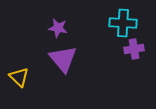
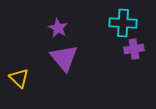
purple star: rotated 18 degrees clockwise
purple triangle: moved 1 px right, 1 px up
yellow triangle: moved 1 px down
